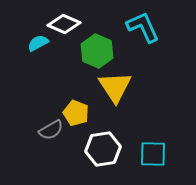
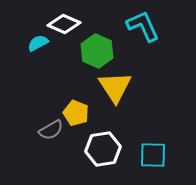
cyan L-shape: moved 1 px up
cyan square: moved 1 px down
